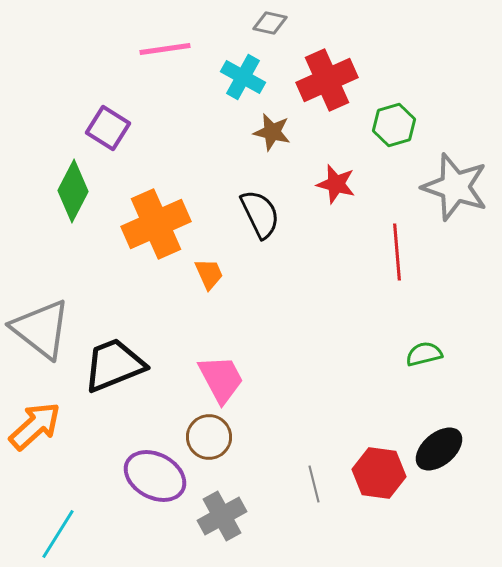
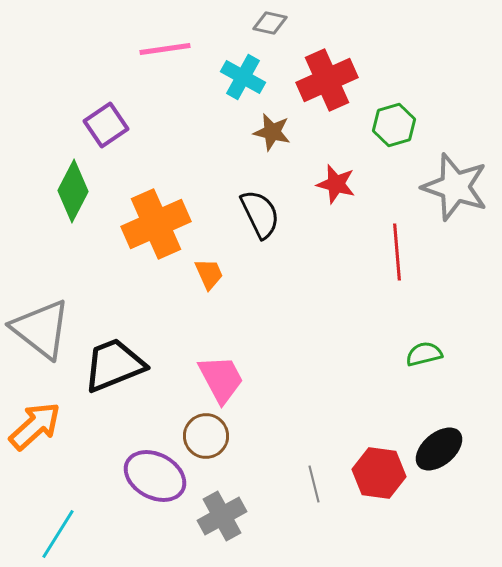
purple square: moved 2 px left, 3 px up; rotated 24 degrees clockwise
brown circle: moved 3 px left, 1 px up
